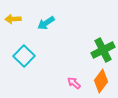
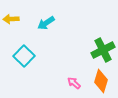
yellow arrow: moved 2 px left
orange diamond: rotated 20 degrees counterclockwise
